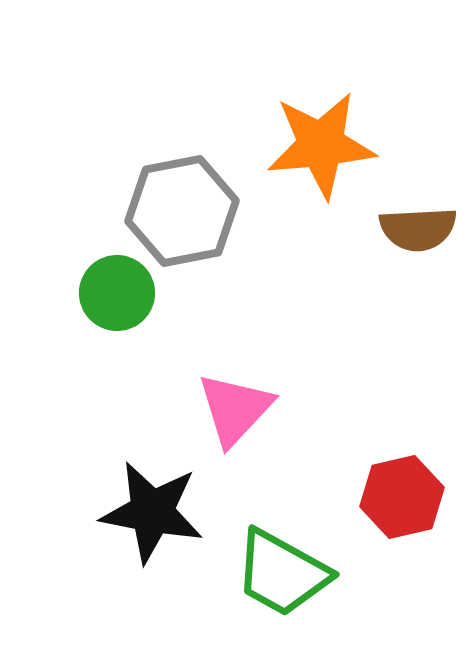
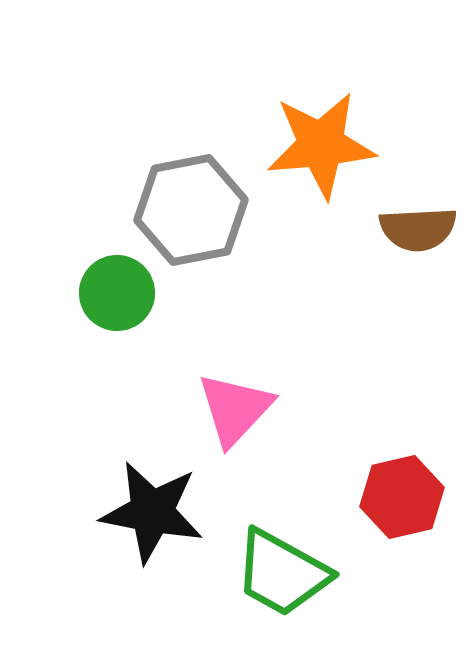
gray hexagon: moved 9 px right, 1 px up
